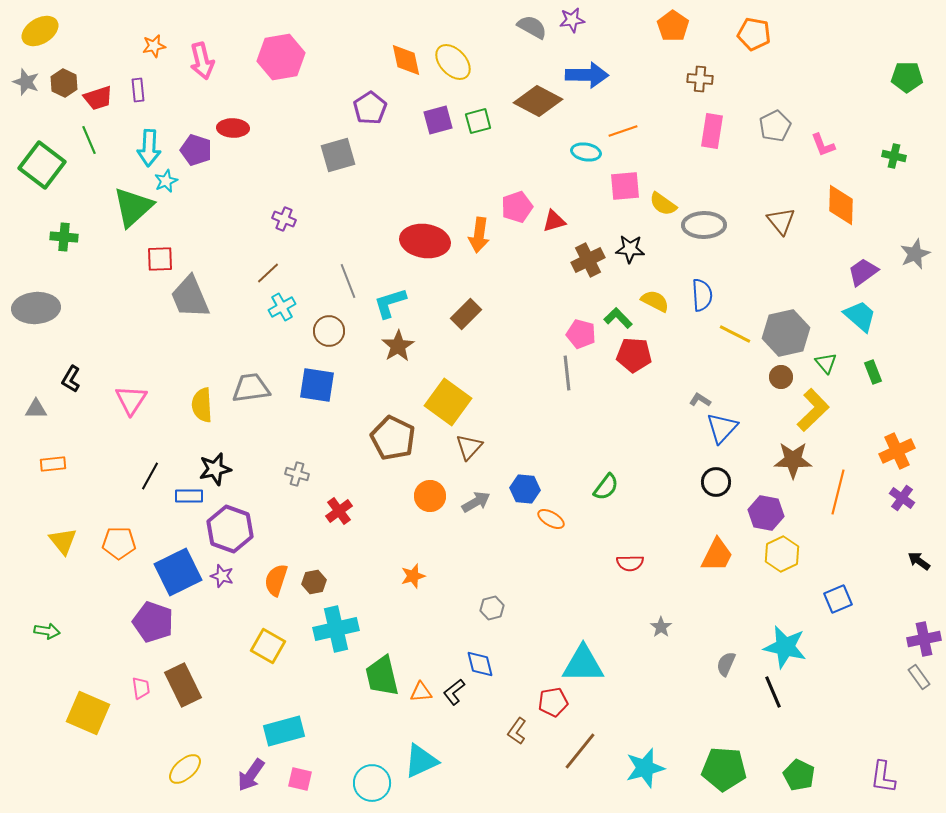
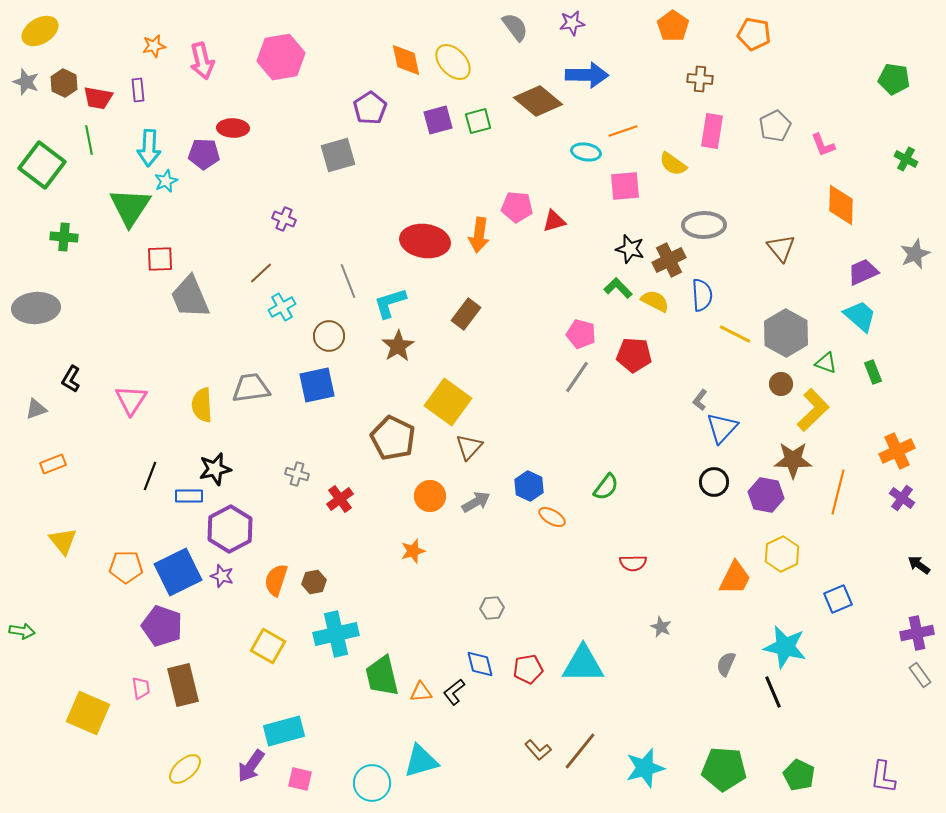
purple star at (572, 20): moved 3 px down
gray semicircle at (532, 27): moved 17 px left; rotated 24 degrees clockwise
green pentagon at (907, 77): moved 13 px left, 2 px down; rotated 8 degrees clockwise
red trapezoid at (98, 98): rotated 28 degrees clockwise
brown diamond at (538, 101): rotated 12 degrees clockwise
green line at (89, 140): rotated 12 degrees clockwise
purple pentagon at (196, 150): moved 8 px right, 4 px down; rotated 16 degrees counterclockwise
green cross at (894, 156): moved 12 px right, 3 px down; rotated 15 degrees clockwise
yellow semicircle at (663, 204): moved 10 px right, 40 px up
green triangle at (133, 207): moved 3 px left; rotated 15 degrees counterclockwise
pink pentagon at (517, 207): rotated 24 degrees clockwise
brown triangle at (781, 221): moved 27 px down
black star at (630, 249): rotated 12 degrees clockwise
brown cross at (588, 260): moved 81 px right
purple trapezoid at (863, 272): rotated 12 degrees clockwise
brown line at (268, 273): moved 7 px left
brown rectangle at (466, 314): rotated 8 degrees counterclockwise
green L-shape at (618, 318): moved 30 px up
brown circle at (329, 331): moved 5 px down
gray hexagon at (786, 333): rotated 18 degrees counterclockwise
green triangle at (826, 363): rotated 30 degrees counterclockwise
gray line at (567, 373): moved 10 px right, 4 px down; rotated 40 degrees clockwise
brown circle at (781, 377): moved 7 px down
blue square at (317, 385): rotated 21 degrees counterclockwise
gray L-shape at (700, 400): rotated 85 degrees counterclockwise
gray triangle at (36, 409): rotated 20 degrees counterclockwise
orange rectangle at (53, 464): rotated 15 degrees counterclockwise
black line at (150, 476): rotated 8 degrees counterclockwise
black circle at (716, 482): moved 2 px left
blue hexagon at (525, 489): moved 4 px right, 3 px up; rotated 20 degrees clockwise
red cross at (339, 511): moved 1 px right, 12 px up
purple hexagon at (766, 513): moved 18 px up
orange ellipse at (551, 519): moved 1 px right, 2 px up
purple hexagon at (230, 529): rotated 12 degrees clockwise
orange pentagon at (119, 543): moved 7 px right, 24 px down
orange trapezoid at (717, 555): moved 18 px right, 23 px down
black arrow at (919, 561): moved 4 px down
red semicircle at (630, 563): moved 3 px right
orange star at (413, 576): moved 25 px up
gray hexagon at (492, 608): rotated 10 degrees clockwise
purple pentagon at (153, 622): moved 9 px right, 4 px down
gray star at (661, 627): rotated 10 degrees counterclockwise
cyan cross at (336, 629): moved 5 px down
green arrow at (47, 631): moved 25 px left
purple cross at (924, 639): moved 7 px left, 6 px up
gray rectangle at (919, 677): moved 1 px right, 2 px up
brown rectangle at (183, 685): rotated 12 degrees clockwise
red pentagon at (553, 702): moved 25 px left, 33 px up
brown L-shape at (517, 731): moved 21 px right, 19 px down; rotated 76 degrees counterclockwise
cyan triangle at (421, 761): rotated 9 degrees clockwise
purple arrow at (251, 775): moved 9 px up
